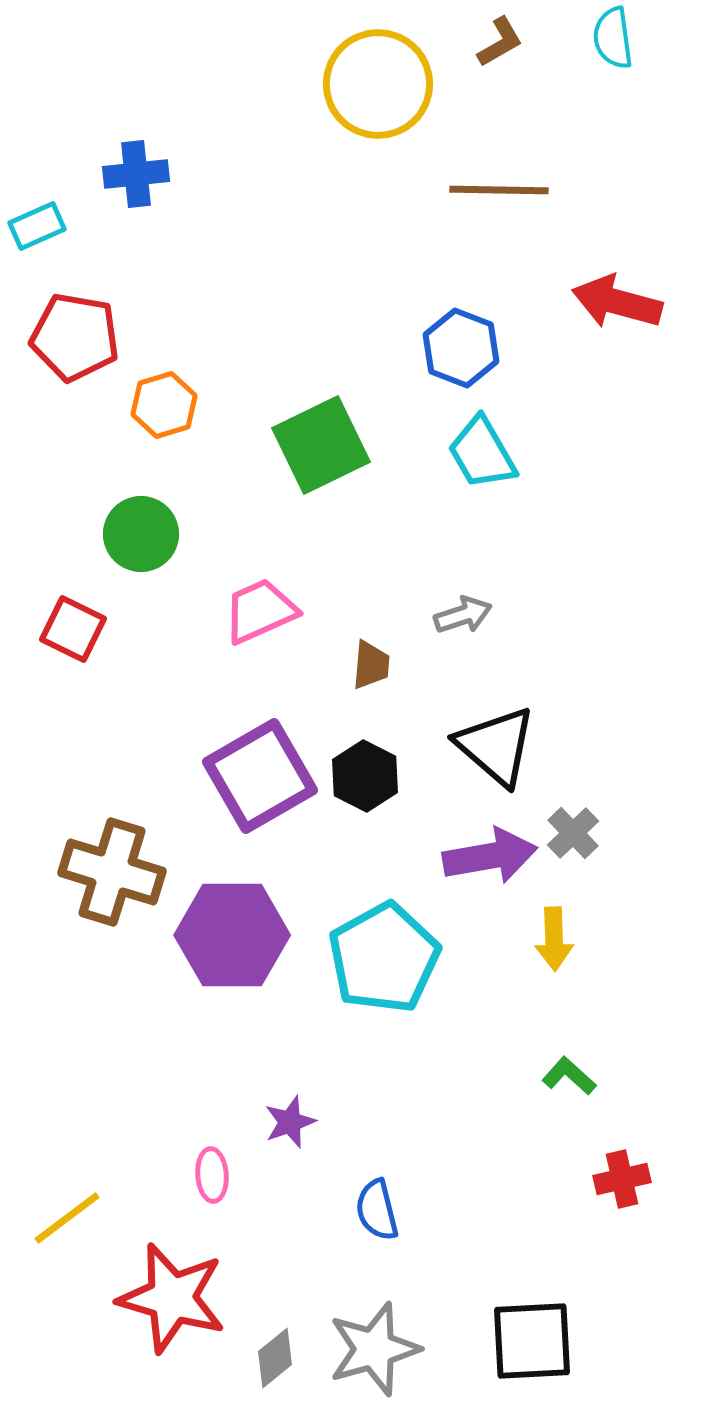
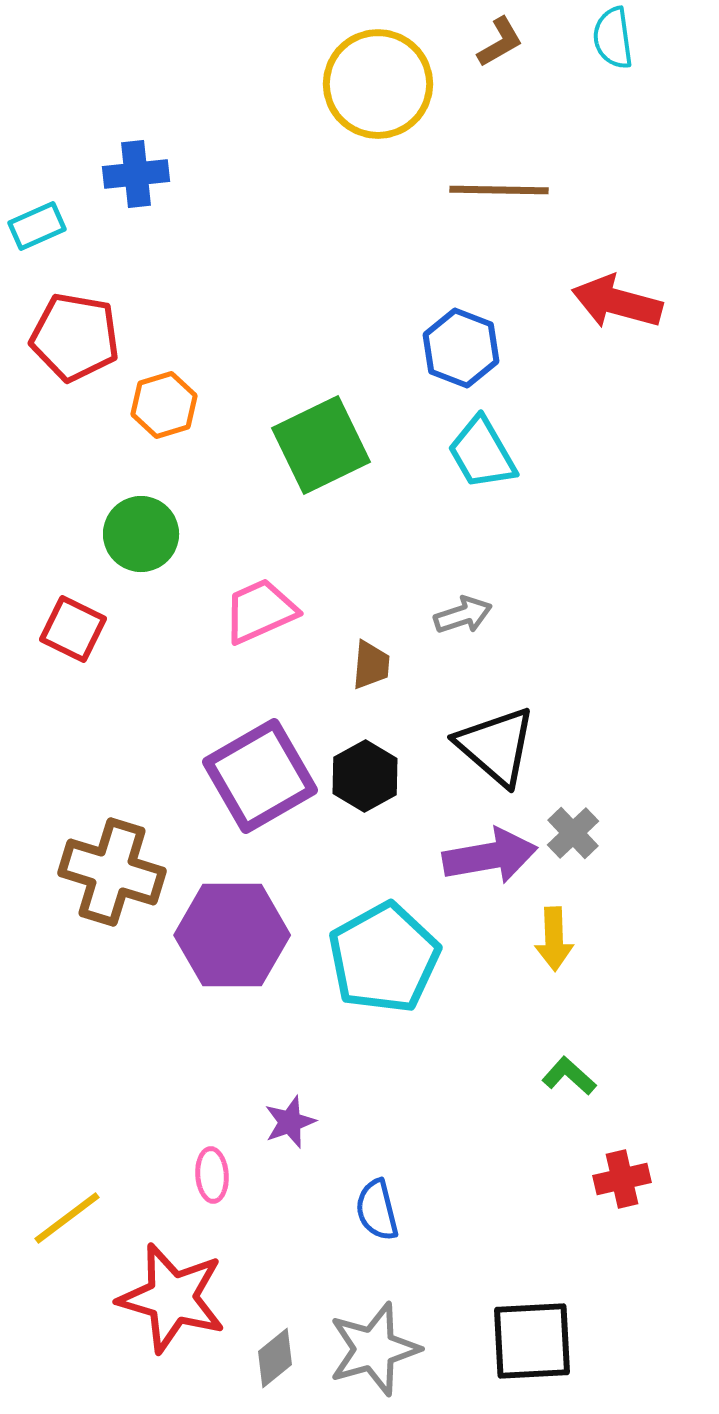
black hexagon: rotated 4 degrees clockwise
